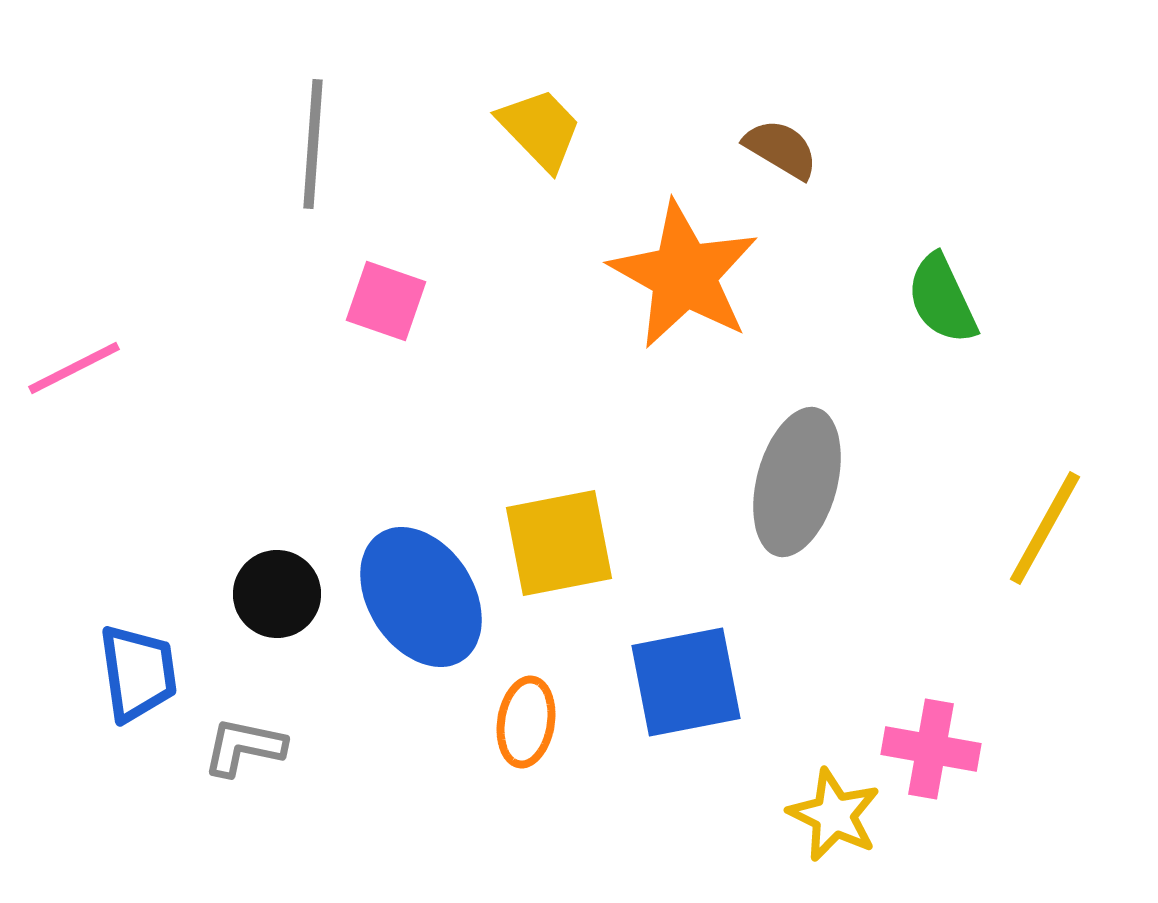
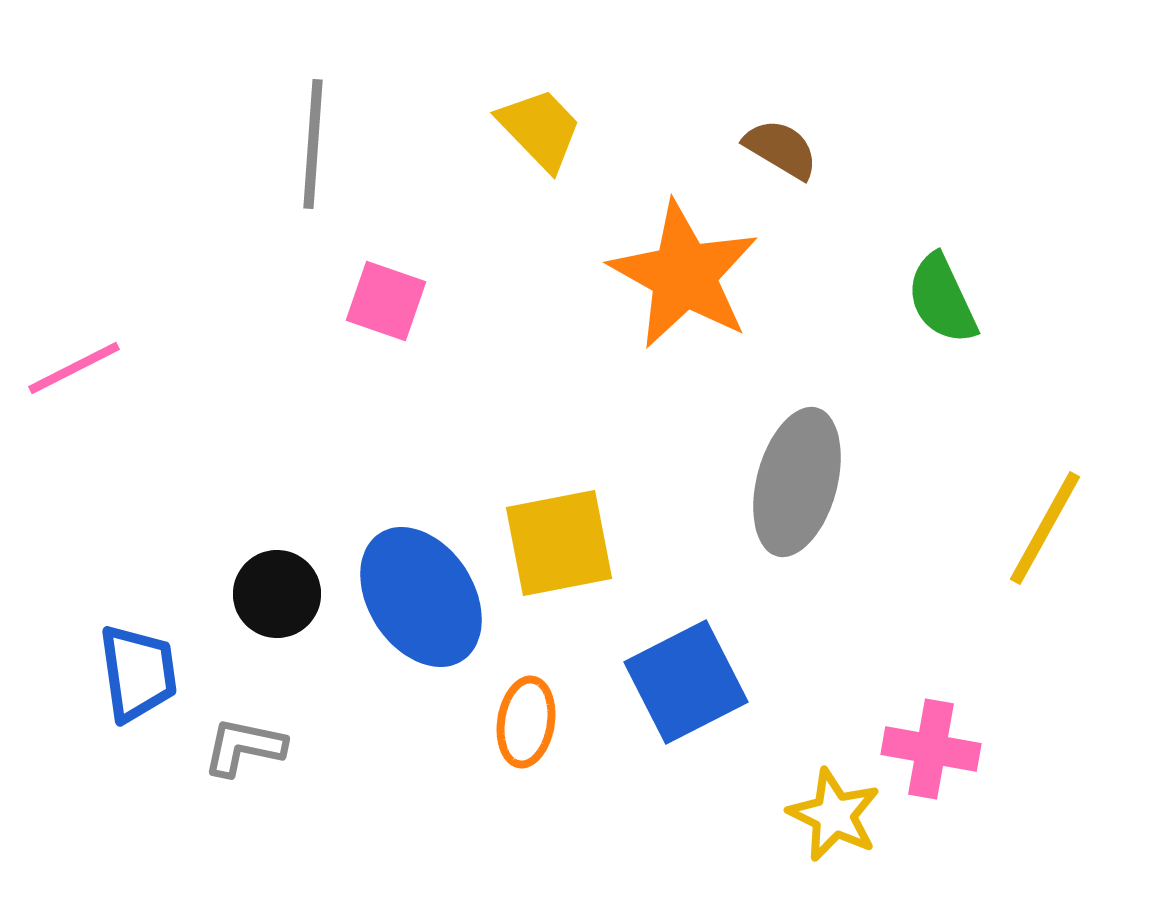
blue square: rotated 16 degrees counterclockwise
